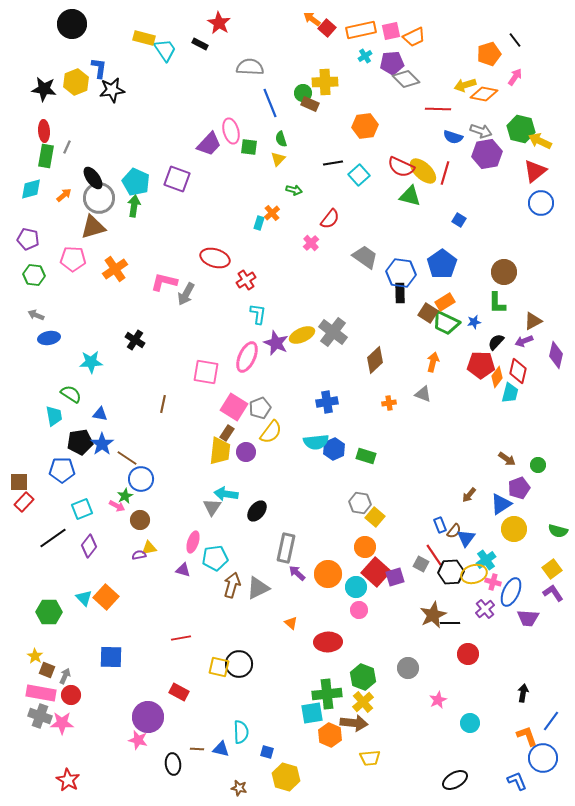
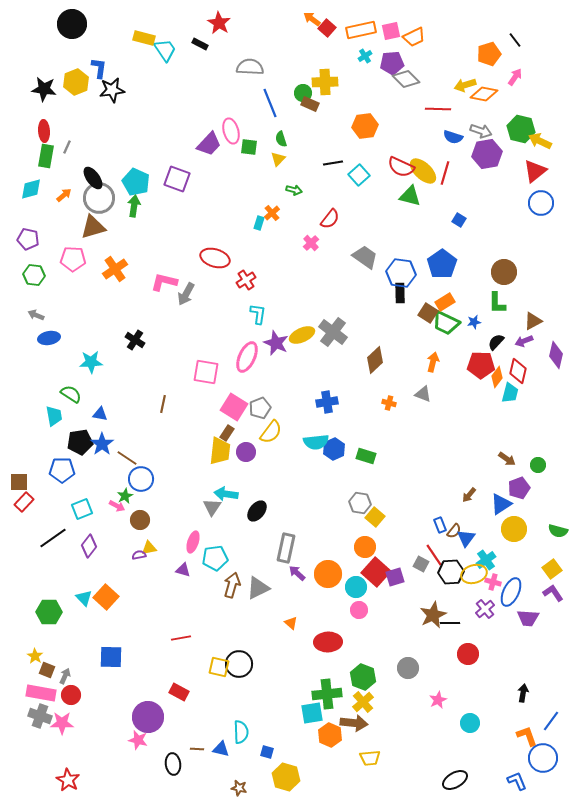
orange cross at (389, 403): rotated 24 degrees clockwise
